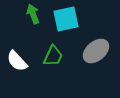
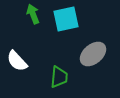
gray ellipse: moved 3 px left, 3 px down
green trapezoid: moved 6 px right, 21 px down; rotated 20 degrees counterclockwise
